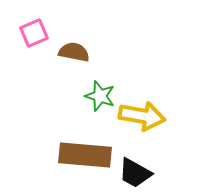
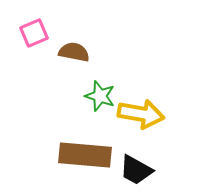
yellow arrow: moved 1 px left, 2 px up
black trapezoid: moved 1 px right, 3 px up
